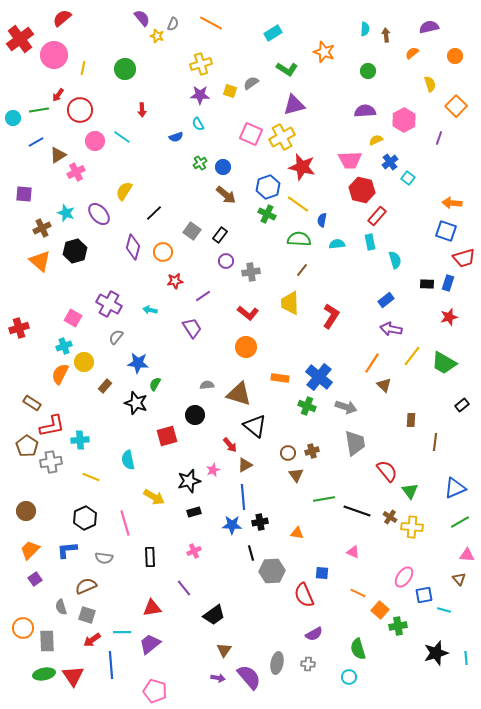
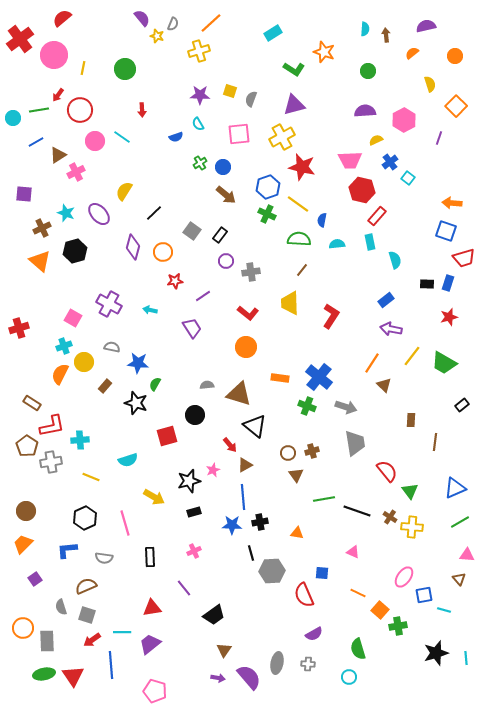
orange line at (211, 23): rotated 70 degrees counterclockwise
purple semicircle at (429, 27): moved 3 px left, 1 px up
yellow cross at (201, 64): moved 2 px left, 13 px up
green L-shape at (287, 69): moved 7 px right
gray semicircle at (251, 83): moved 16 px down; rotated 35 degrees counterclockwise
pink square at (251, 134): moved 12 px left; rotated 30 degrees counterclockwise
gray semicircle at (116, 337): moved 4 px left, 10 px down; rotated 63 degrees clockwise
cyan semicircle at (128, 460): rotated 96 degrees counterclockwise
orange trapezoid at (30, 550): moved 7 px left, 6 px up
